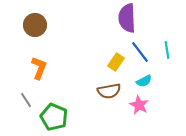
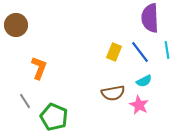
purple semicircle: moved 23 px right
brown circle: moved 19 px left
yellow rectangle: moved 2 px left, 10 px up; rotated 12 degrees counterclockwise
brown semicircle: moved 4 px right, 2 px down
gray line: moved 1 px left, 1 px down
